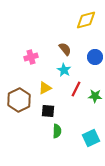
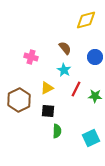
brown semicircle: moved 1 px up
pink cross: rotated 32 degrees clockwise
yellow triangle: moved 2 px right
